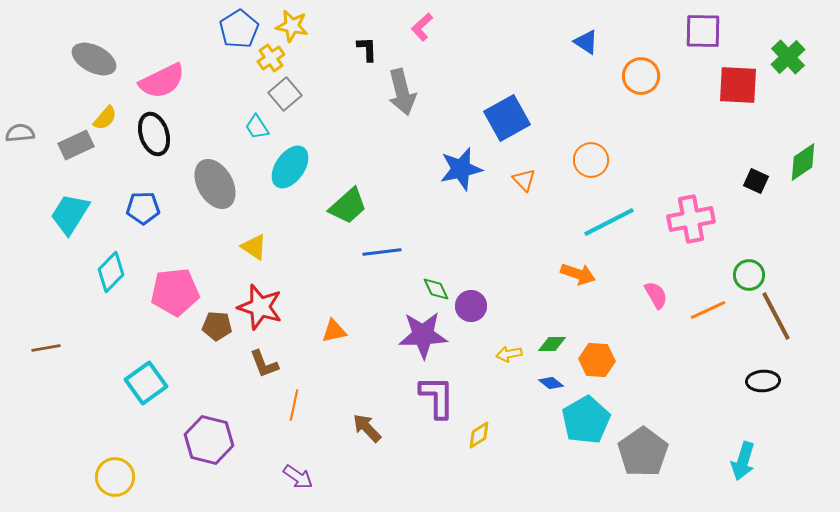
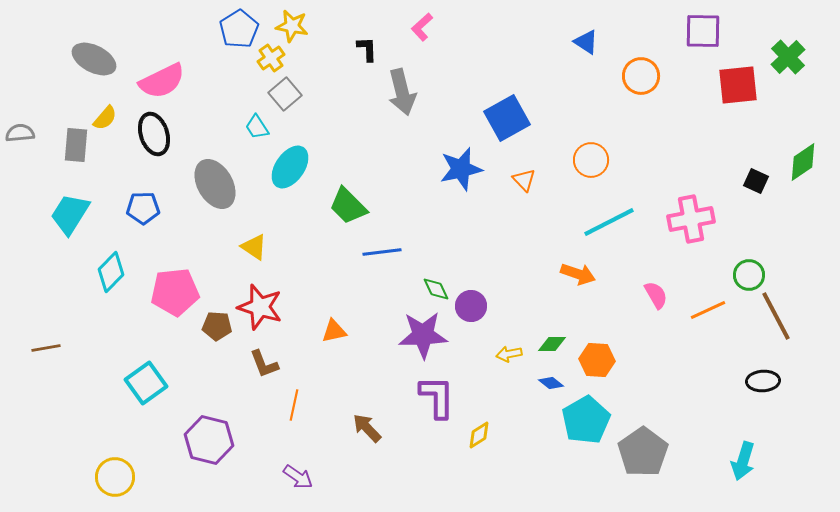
red square at (738, 85): rotated 9 degrees counterclockwise
gray rectangle at (76, 145): rotated 60 degrees counterclockwise
green trapezoid at (348, 206): rotated 87 degrees clockwise
